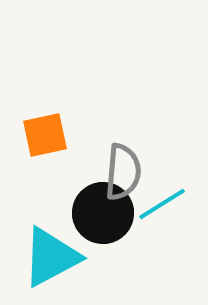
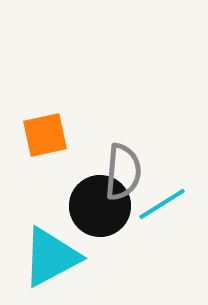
black circle: moved 3 px left, 7 px up
